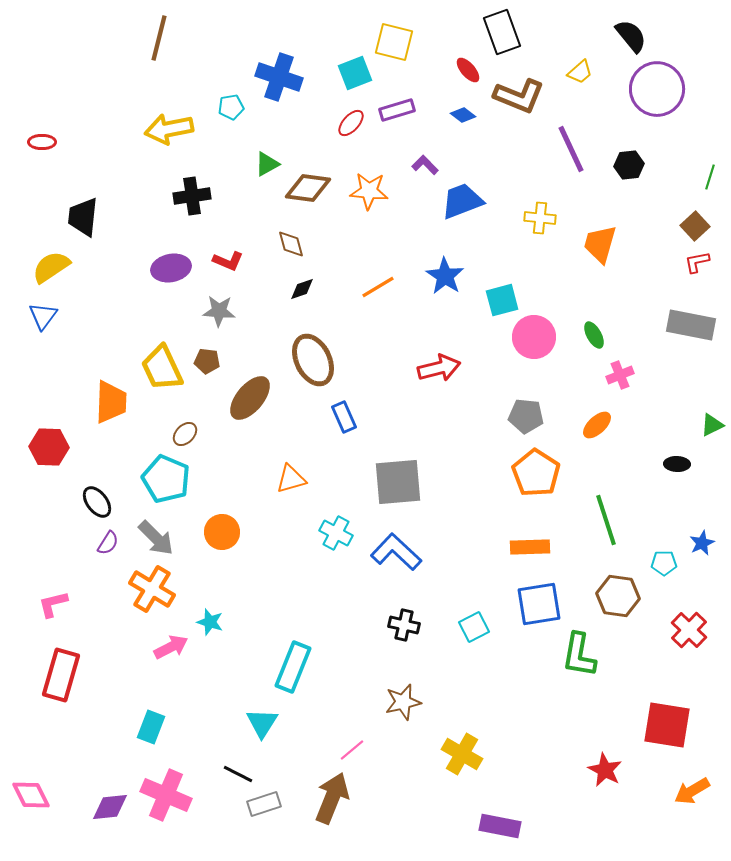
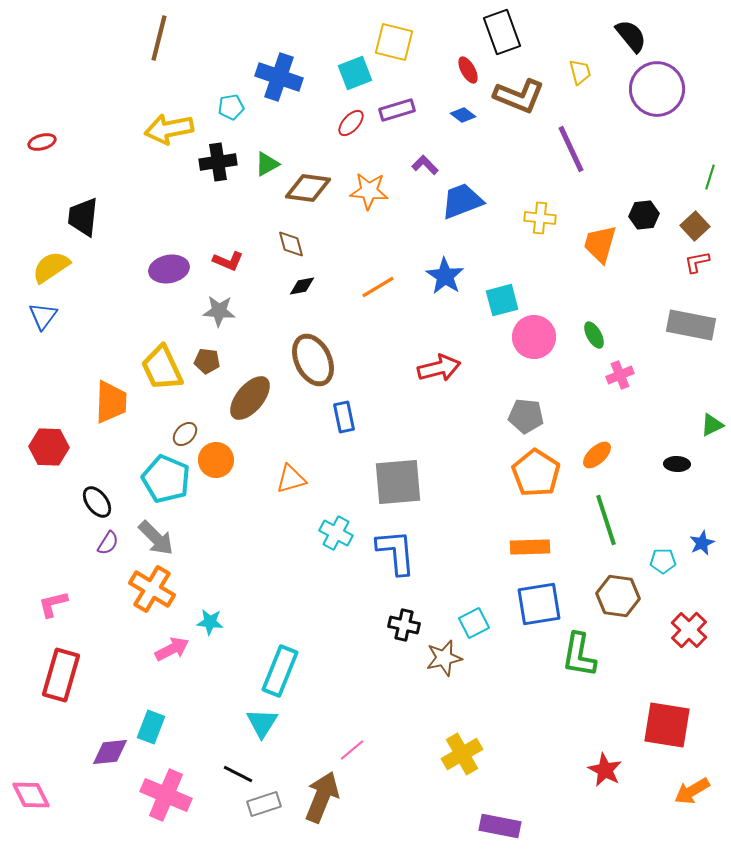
red ellipse at (468, 70): rotated 12 degrees clockwise
yellow trapezoid at (580, 72): rotated 64 degrees counterclockwise
red ellipse at (42, 142): rotated 16 degrees counterclockwise
black hexagon at (629, 165): moved 15 px right, 50 px down
black cross at (192, 196): moved 26 px right, 34 px up
purple ellipse at (171, 268): moved 2 px left, 1 px down
black diamond at (302, 289): moved 3 px up; rotated 8 degrees clockwise
blue rectangle at (344, 417): rotated 12 degrees clockwise
orange ellipse at (597, 425): moved 30 px down
orange circle at (222, 532): moved 6 px left, 72 px up
blue L-shape at (396, 552): rotated 42 degrees clockwise
cyan pentagon at (664, 563): moved 1 px left, 2 px up
cyan star at (210, 622): rotated 12 degrees counterclockwise
cyan square at (474, 627): moved 4 px up
pink arrow at (171, 647): moved 1 px right, 2 px down
cyan rectangle at (293, 667): moved 13 px left, 4 px down
brown star at (403, 702): moved 41 px right, 44 px up
yellow cross at (462, 754): rotated 30 degrees clockwise
brown arrow at (332, 798): moved 10 px left, 1 px up
purple diamond at (110, 807): moved 55 px up
